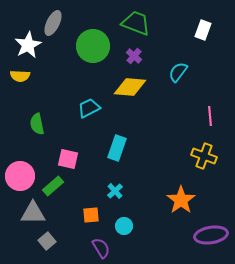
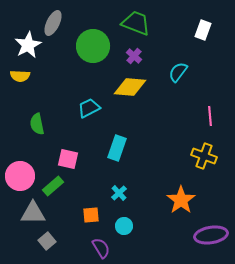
cyan cross: moved 4 px right, 2 px down
